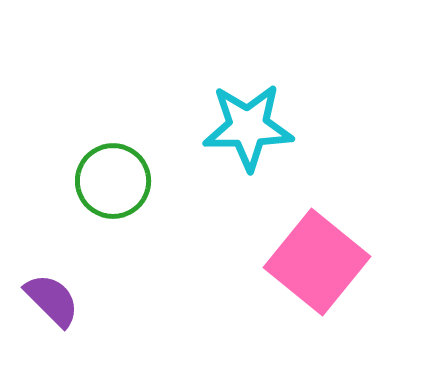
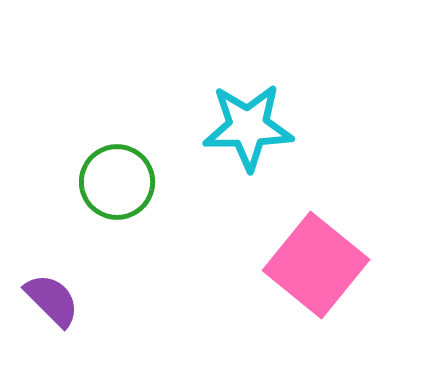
green circle: moved 4 px right, 1 px down
pink square: moved 1 px left, 3 px down
